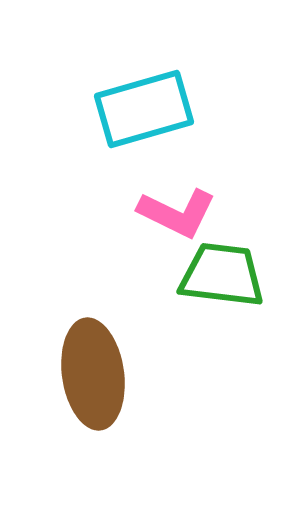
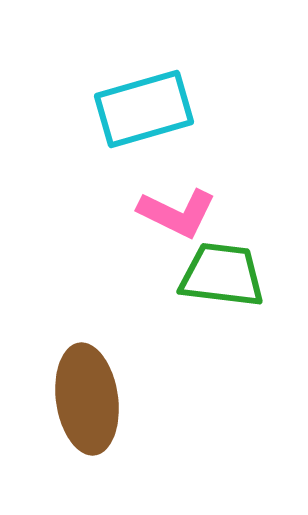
brown ellipse: moved 6 px left, 25 px down
